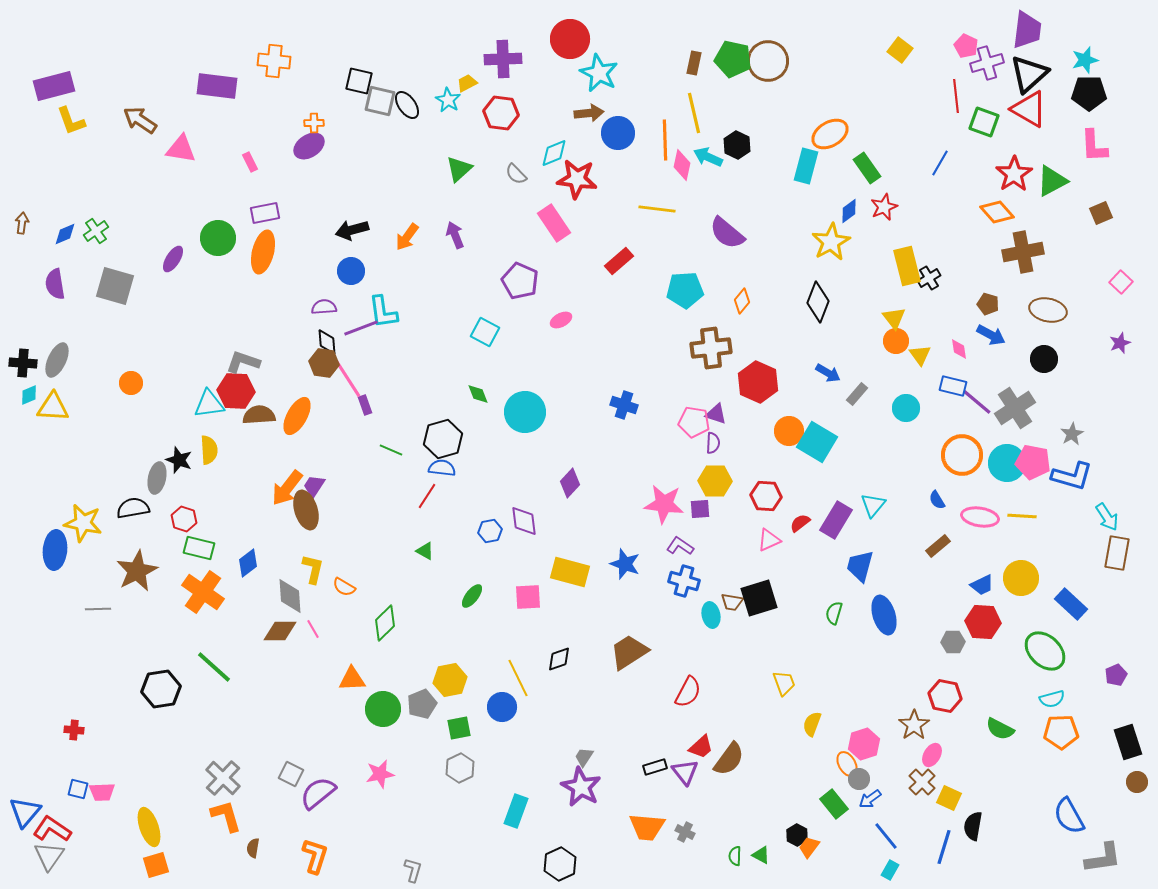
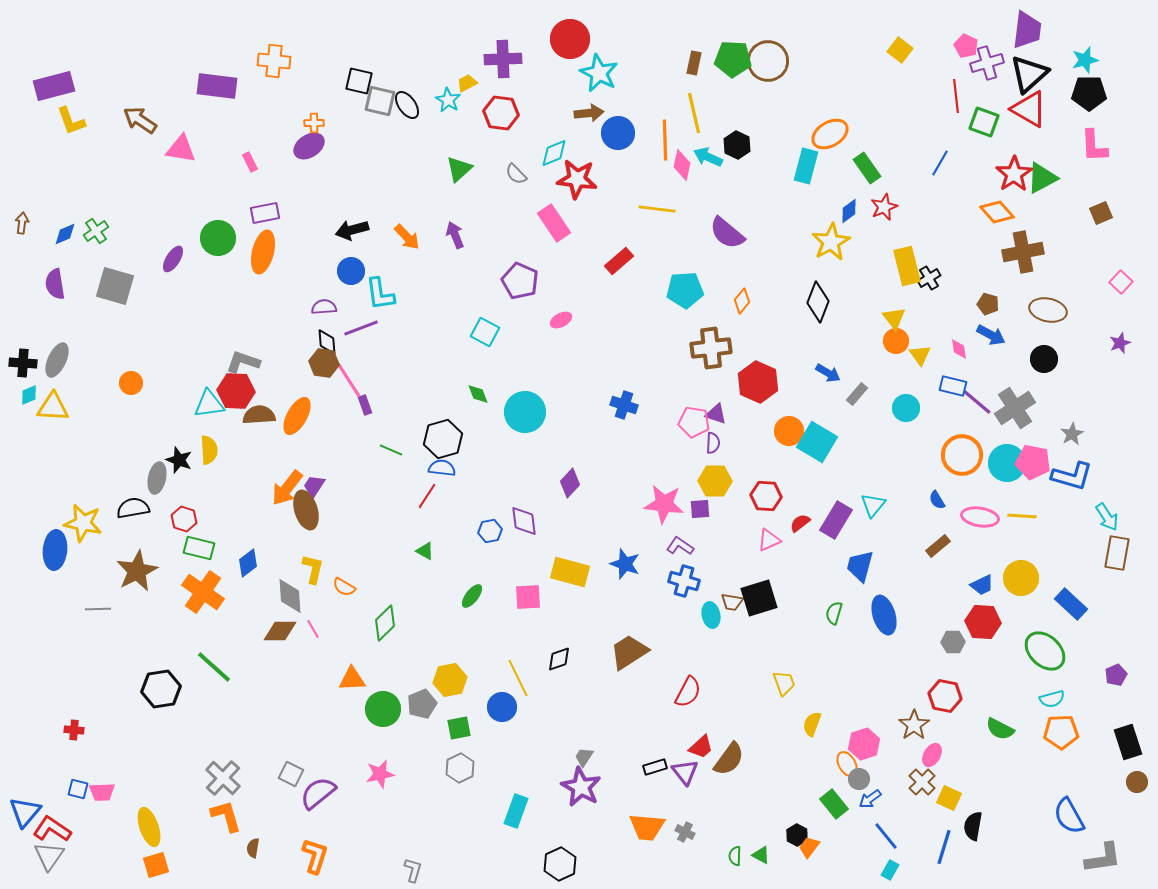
green pentagon at (733, 59): rotated 9 degrees counterclockwise
green triangle at (1052, 181): moved 10 px left, 3 px up
orange arrow at (407, 237): rotated 80 degrees counterclockwise
cyan L-shape at (383, 312): moved 3 px left, 18 px up
